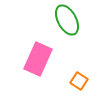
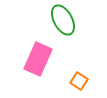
green ellipse: moved 4 px left
